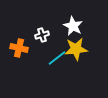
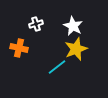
white cross: moved 6 px left, 11 px up
yellow star: rotated 15 degrees counterclockwise
cyan line: moved 9 px down
